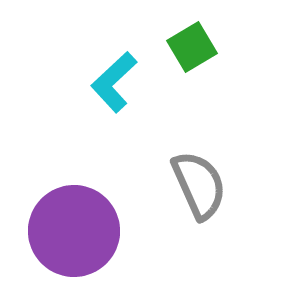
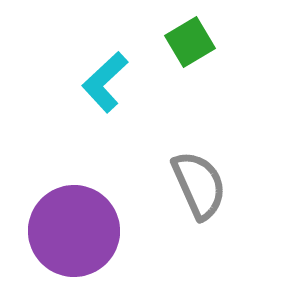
green square: moved 2 px left, 5 px up
cyan L-shape: moved 9 px left
